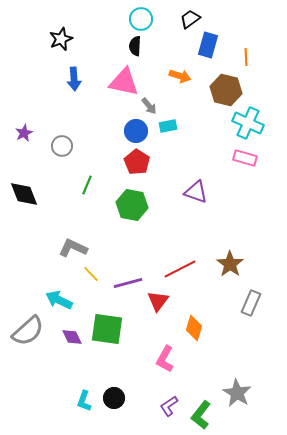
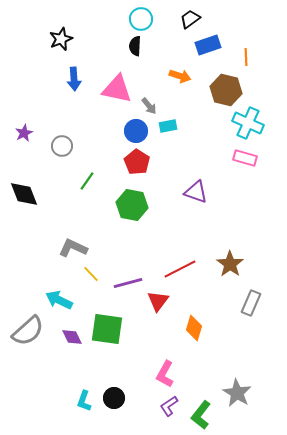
blue rectangle: rotated 55 degrees clockwise
pink triangle: moved 7 px left, 7 px down
green line: moved 4 px up; rotated 12 degrees clockwise
pink L-shape: moved 15 px down
